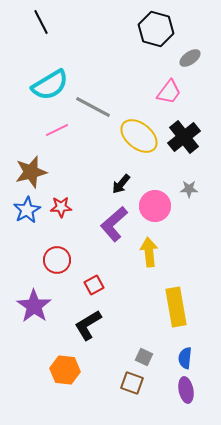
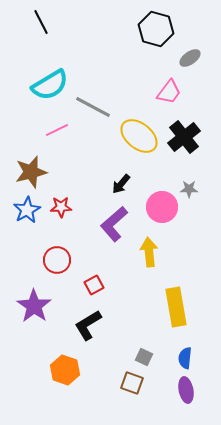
pink circle: moved 7 px right, 1 px down
orange hexagon: rotated 12 degrees clockwise
